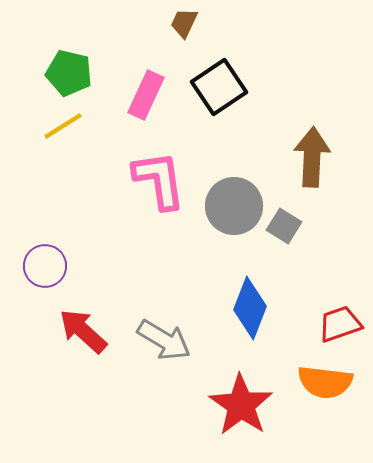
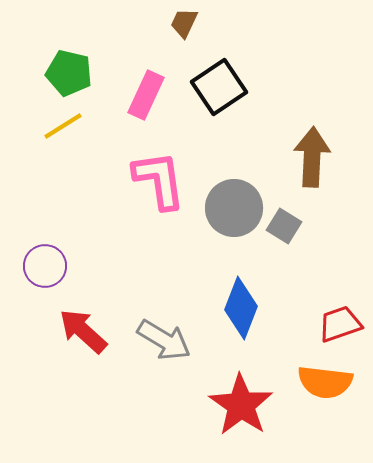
gray circle: moved 2 px down
blue diamond: moved 9 px left
